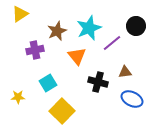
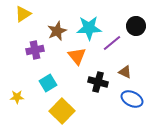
yellow triangle: moved 3 px right
cyan star: rotated 20 degrees clockwise
brown triangle: rotated 32 degrees clockwise
yellow star: moved 1 px left
